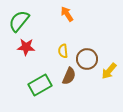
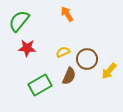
red star: moved 1 px right, 1 px down
yellow semicircle: moved 1 px down; rotated 72 degrees clockwise
